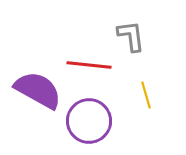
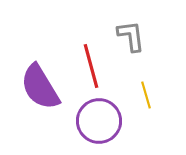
red line: moved 2 px right, 1 px down; rotated 69 degrees clockwise
purple semicircle: moved 2 px right, 3 px up; rotated 150 degrees counterclockwise
purple circle: moved 10 px right
